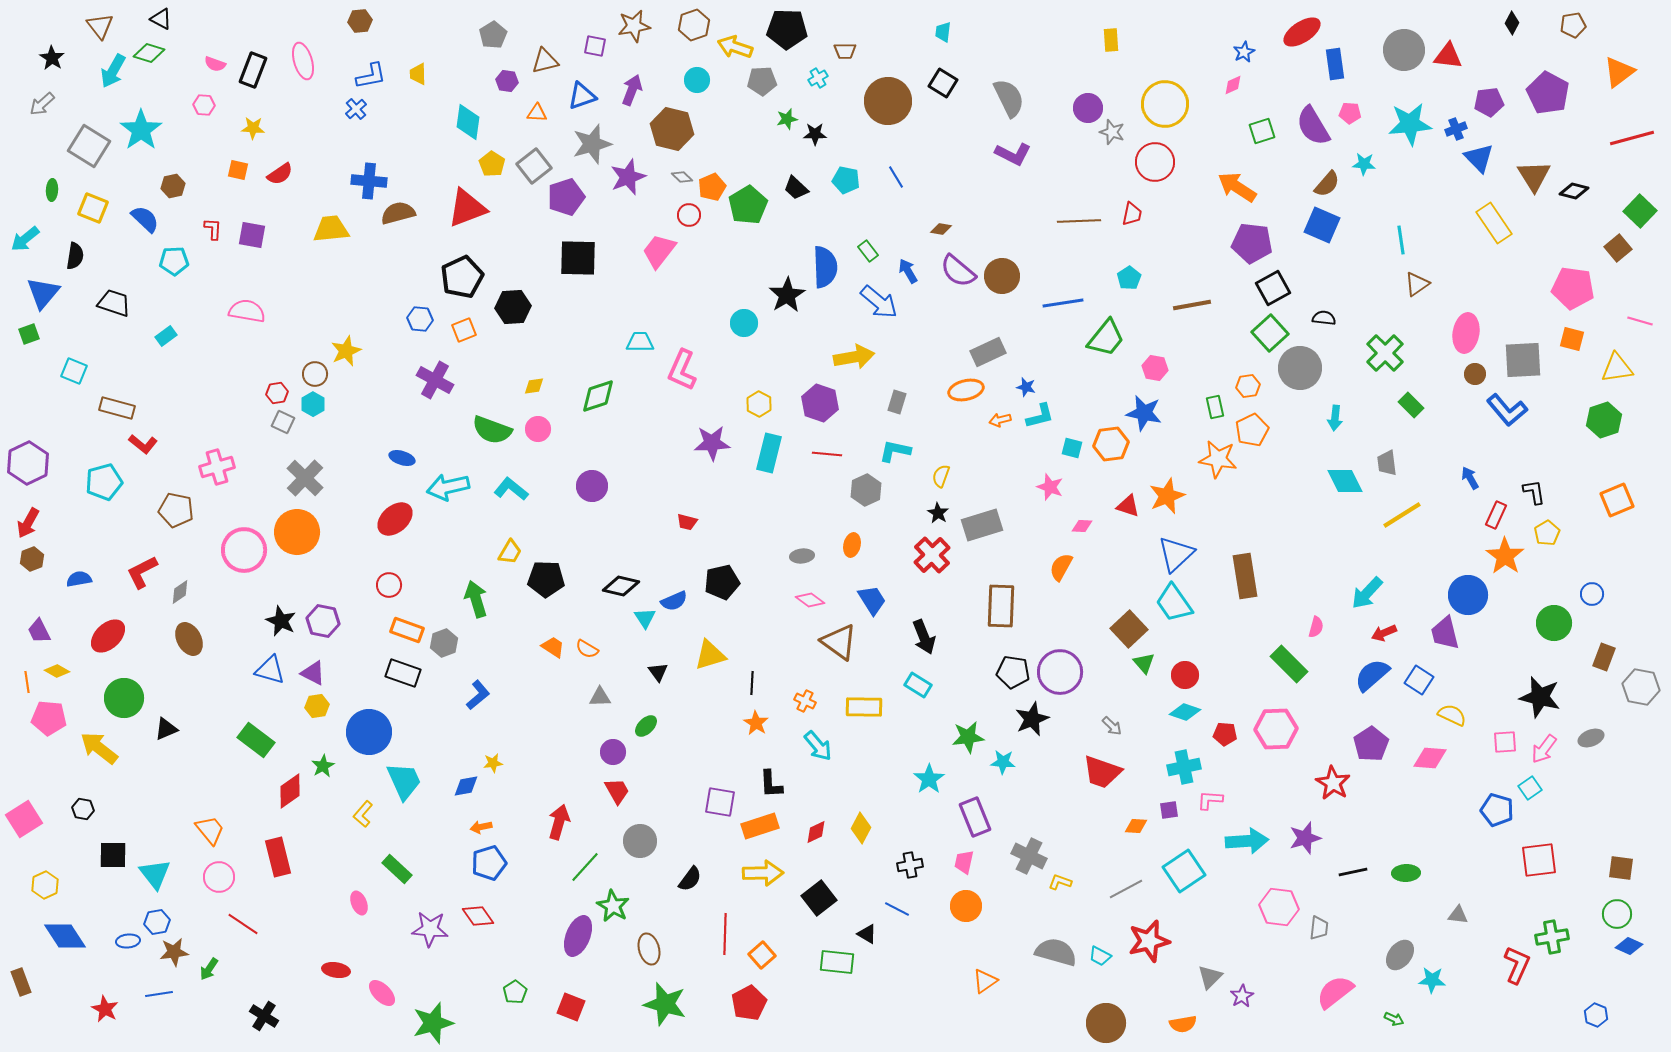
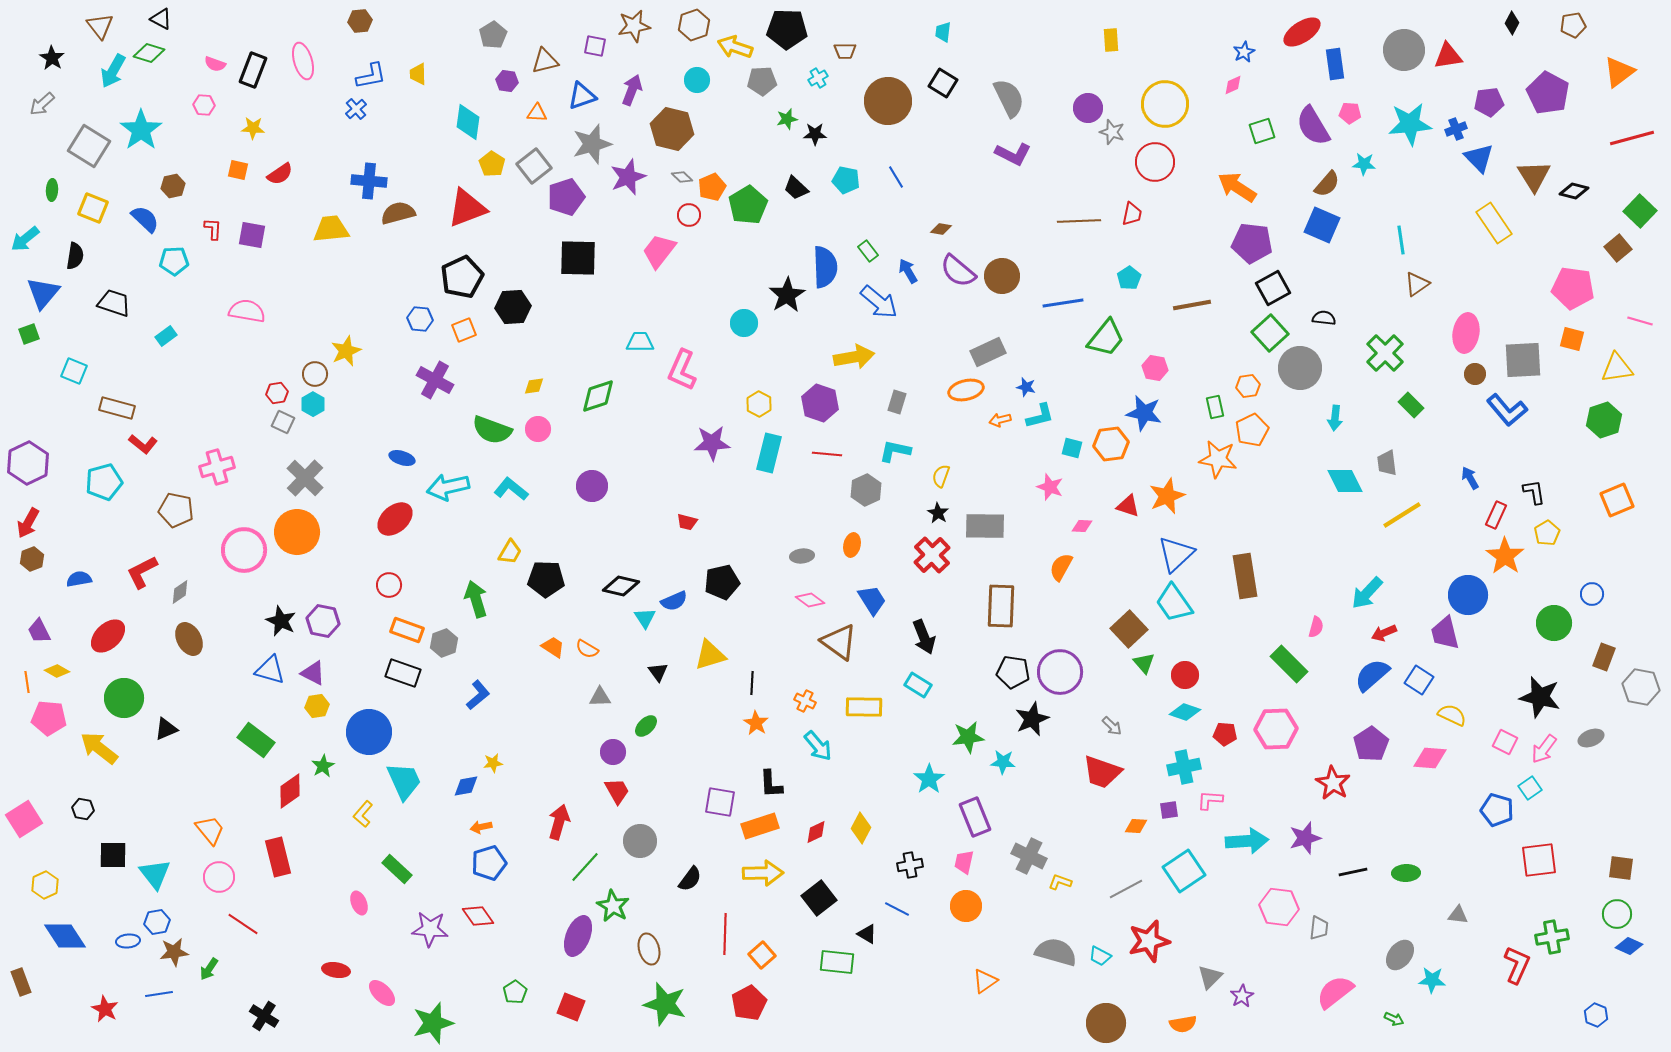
red triangle at (1448, 56): rotated 16 degrees counterclockwise
gray rectangle at (982, 525): moved 3 px right, 1 px down; rotated 18 degrees clockwise
pink square at (1505, 742): rotated 30 degrees clockwise
